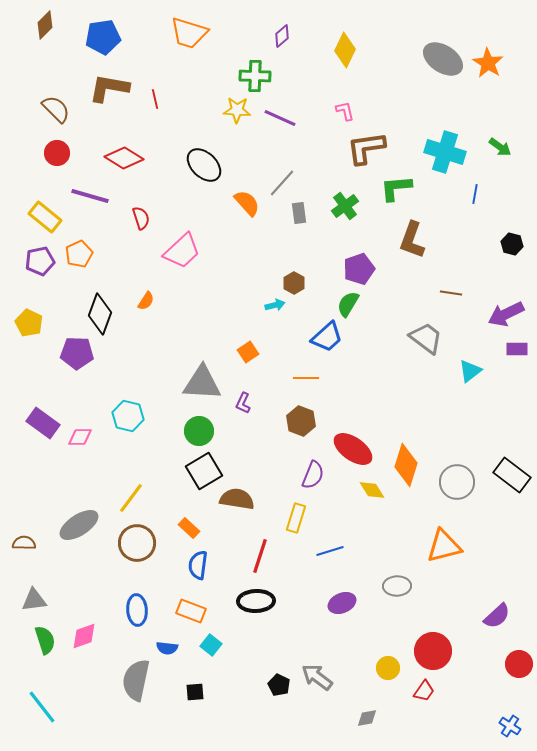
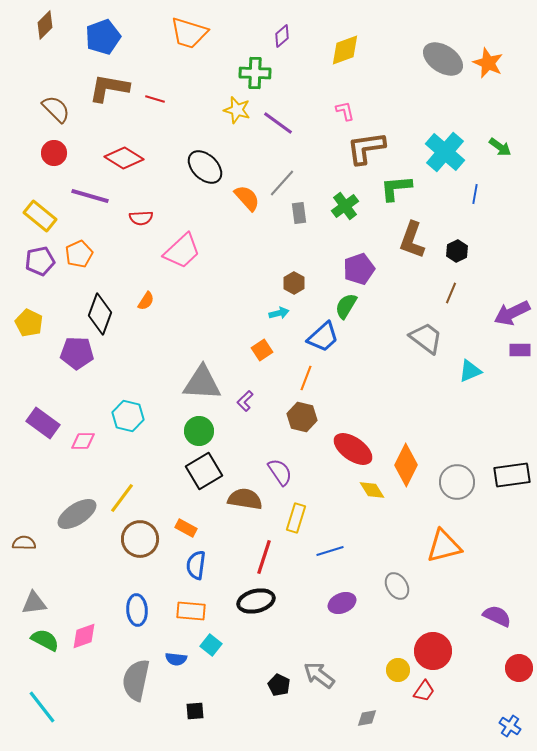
blue pentagon at (103, 37): rotated 12 degrees counterclockwise
yellow diamond at (345, 50): rotated 44 degrees clockwise
orange star at (488, 63): rotated 8 degrees counterclockwise
green cross at (255, 76): moved 3 px up
red line at (155, 99): rotated 60 degrees counterclockwise
yellow star at (237, 110): rotated 12 degrees clockwise
purple line at (280, 118): moved 2 px left, 5 px down; rotated 12 degrees clockwise
cyan cross at (445, 152): rotated 24 degrees clockwise
red circle at (57, 153): moved 3 px left
black ellipse at (204, 165): moved 1 px right, 2 px down
orange semicircle at (247, 203): moved 5 px up
yellow rectangle at (45, 217): moved 5 px left, 1 px up
red semicircle at (141, 218): rotated 105 degrees clockwise
black hexagon at (512, 244): moved 55 px left, 7 px down; rotated 20 degrees clockwise
brown line at (451, 293): rotated 75 degrees counterclockwise
green semicircle at (348, 304): moved 2 px left, 2 px down
cyan arrow at (275, 305): moved 4 px right, 8 px down
purple arrow at (506, 314): moved 6 px right, 1 px up
blue trapezoid at (327, 337): moved 4 px left
purple rectangle at (517, 349): moved 3 px right, 1 px down
orange square at (248, 352): moved 14 px right, 2 px up
cyan triangle at (470, 371): rotated 15 degrees clockwise
orange line at (306, 378): rotated 70 degrees counterclockwise
purple L-shape at (243, 403): moved 2 px right, 2 px up; rotated 20 degrees clockwise
brown hexagon at (301, 421): moved 1 px right, 4 px up; rotated 8 degrees counterclockwise
pink diamond at (80, 437): moved 3 px right, 4 px down
orange diamond at (406, 465): rotated 9 degrees clockwise
purple semicircle at (313, 475): moved 33 px left, 3 px up; rotated 56 degrees counterclockwise
black rectangle at (512, 475): rotated 45 degrees counterclockwise
yellow line at (131, 498): moved 9 px left
brown semicircle at (237, 499): moved 8 px right
gray ellipse at (79, 525): moved 2 px left, 11 px up
orange rectangle at (189, 528): moved 3 px left; rotated 15 degrees counterclockwise
brown circle at (137, 543): moved 3 px right, 4 px up
red line at (260, 556): moved 4 px right, 1 px down
blue semicircle at (198, 565): moved 2 px left
gray ellipse at (397, 586): rotated 60 degrees clockwise
gray triangle at (34, 600): moved 3 px down
black ellipse at (256, 601): rotated 12 degrees counterclockwise
orange rectangle at (191, 611): rotated 16 degrees counterclockwise
purple semicircle at (497, 616): rotated 112 degrees counterclockwise
green semicircle at (45, 640): rotated 44 degrees counterclockwise
blue semicircle at (167, 648): moved 9 px right, 11 px down
red circle at (519, 664): moved 4 px down
yellow circle at (388, 668): moved 10 px right, 2 px down
gray arrow at (317, 677): moved 2 px right, 2 px up
black square at (195, 692): moved 19 px down
